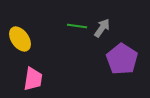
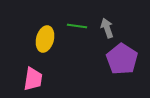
gray arrow: moved 5 px right; rotated 54 degrees counterclockwise
yellow ellipse: moved 25 px right; rotated 50 degrees clockwise
